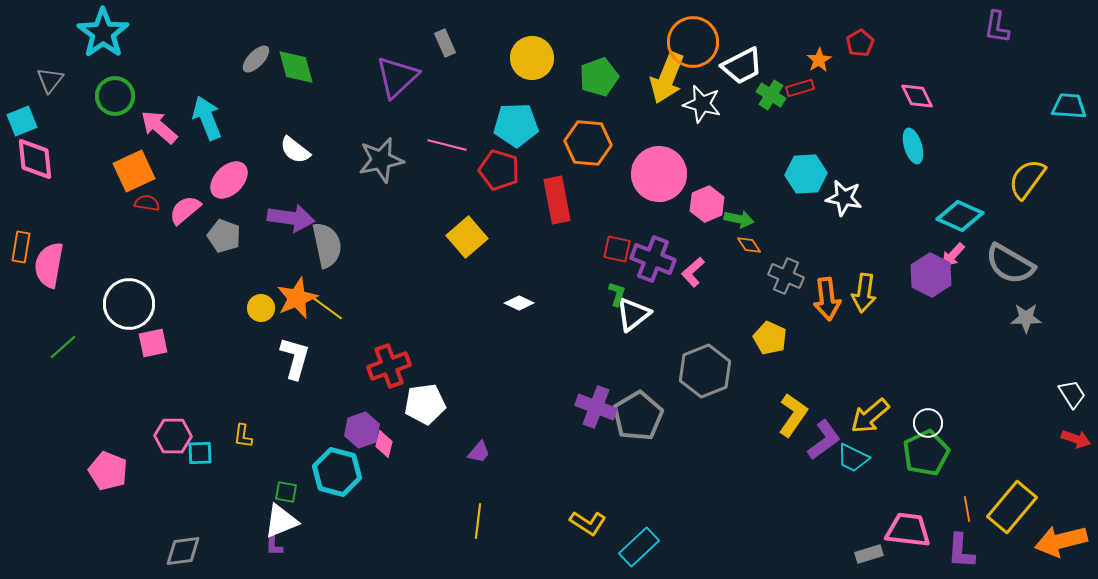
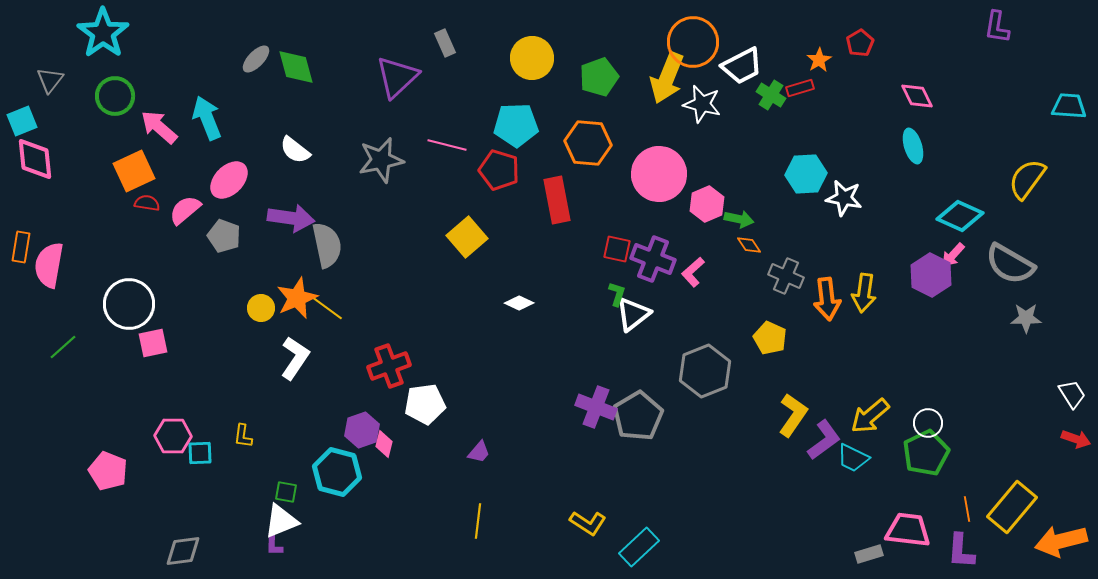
white L-shape at (295, 358): rotated 18 degrees clockwise
